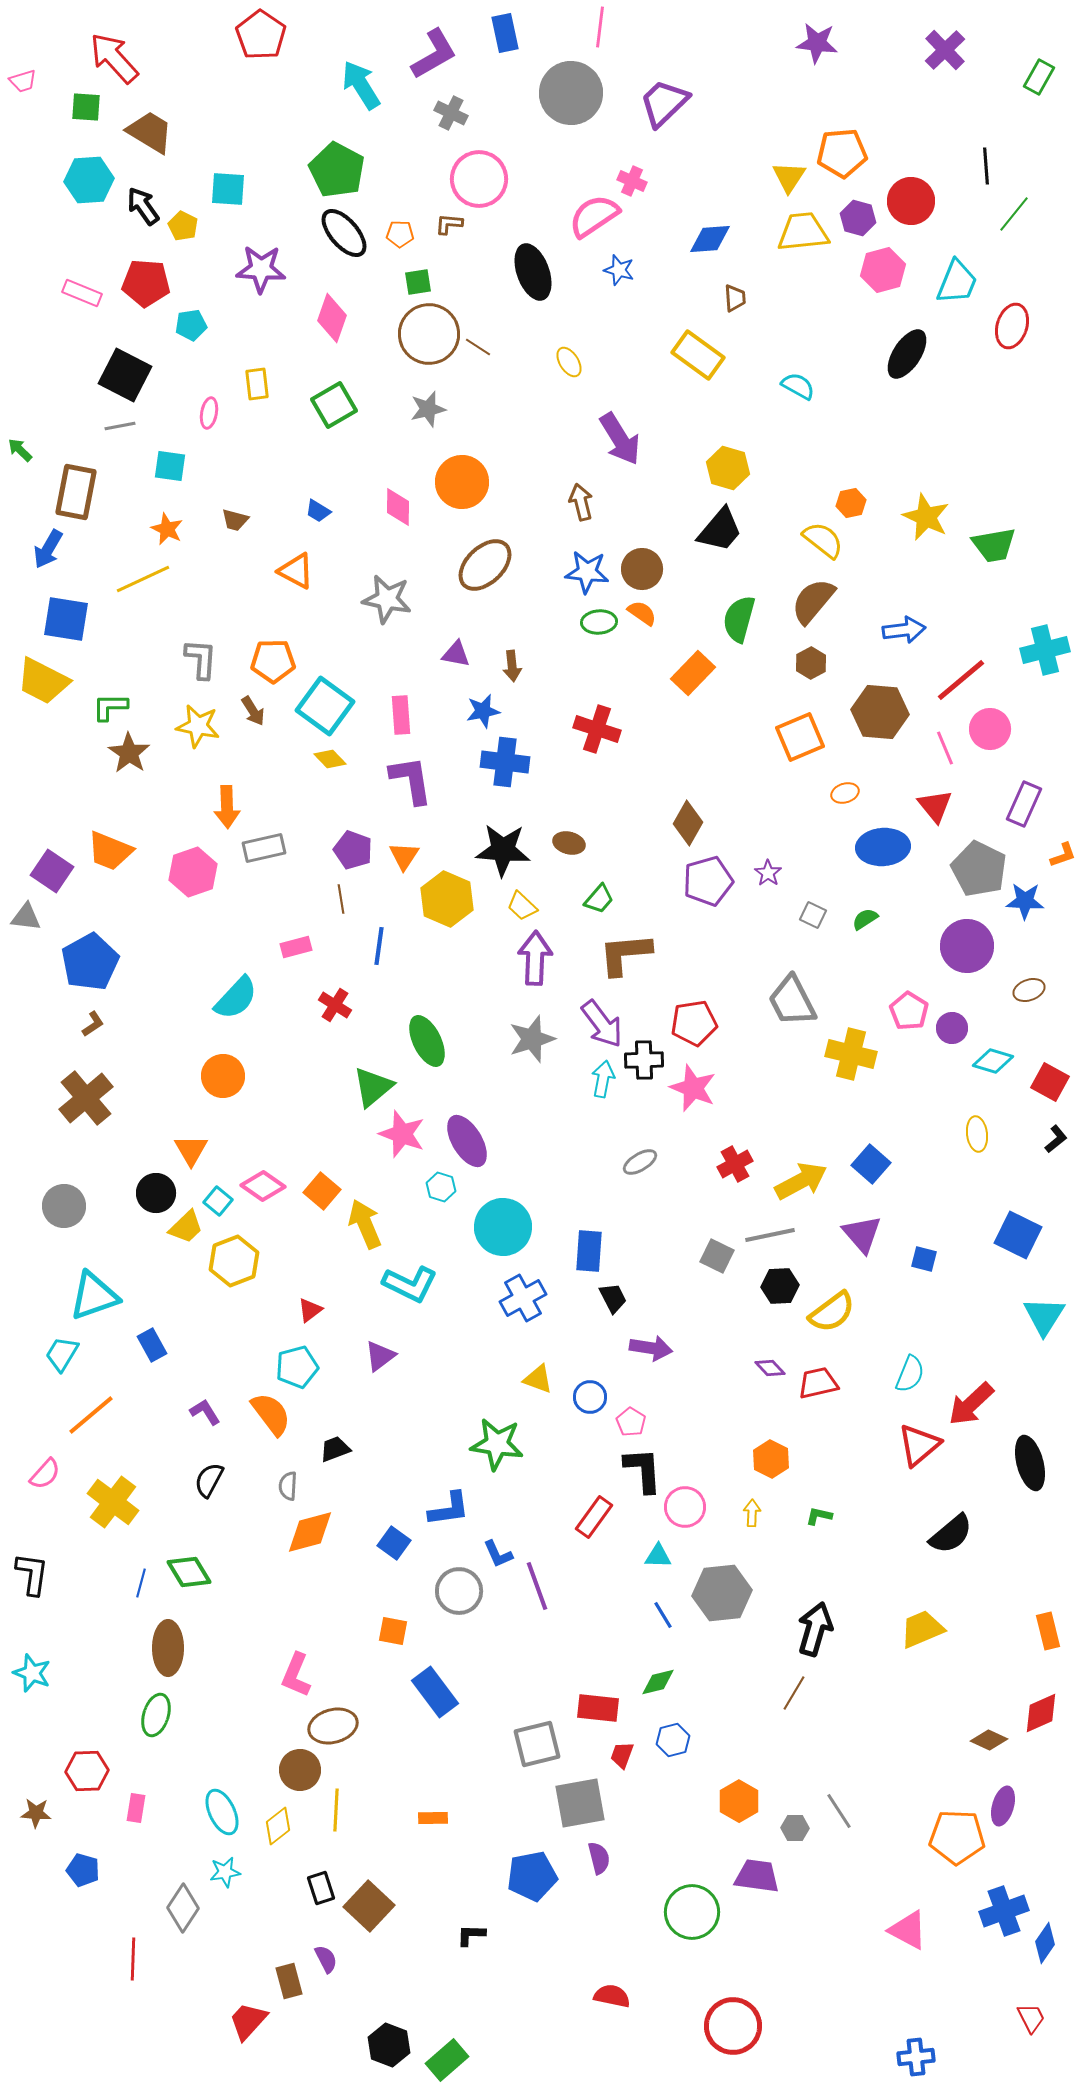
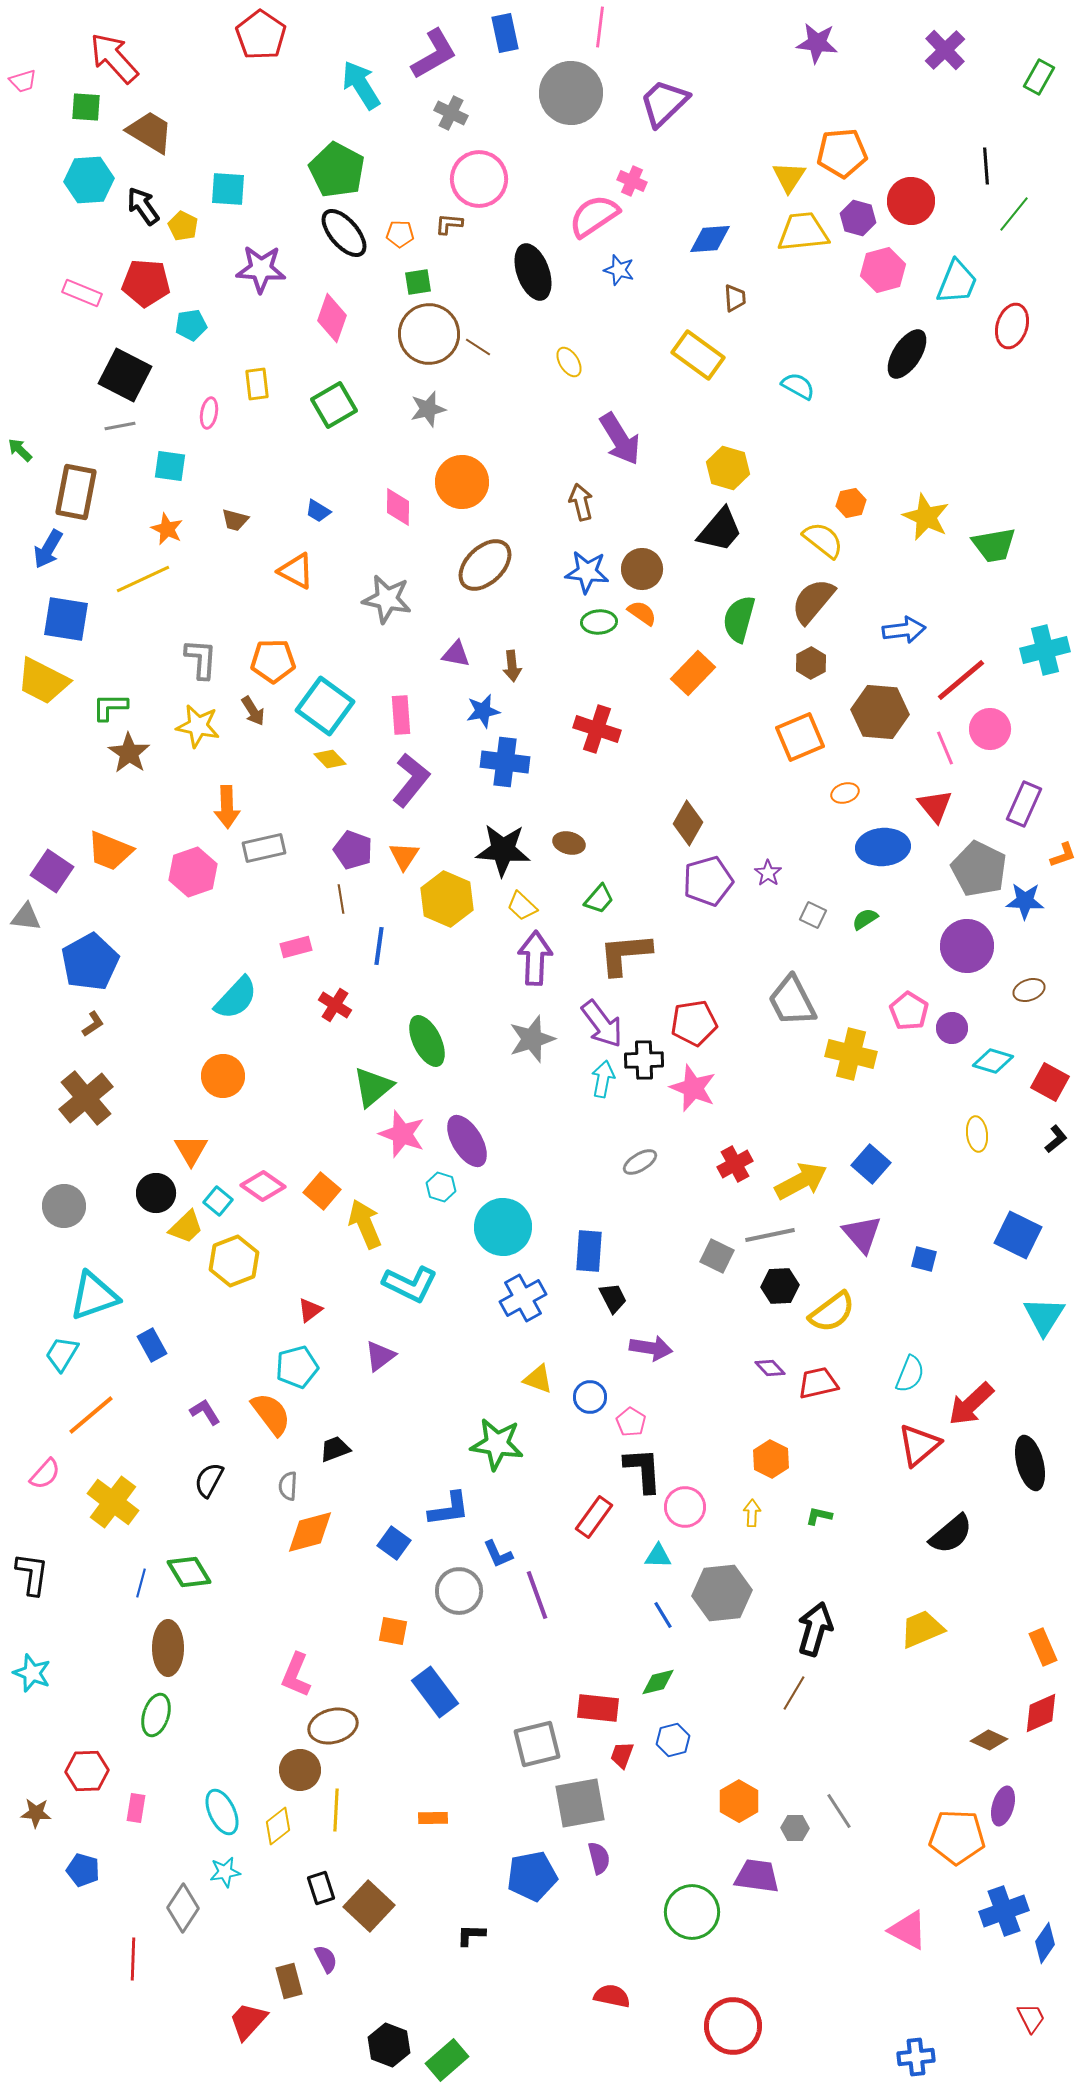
purple L-shape at (411, 780): rotated 48 degrees clockwise
purple line at (537, 1586): moved 9 px down
orange rectangle at (1048, 1631): moved 5 px left, 16 px down; rotated 9 degrees counterclockwise
